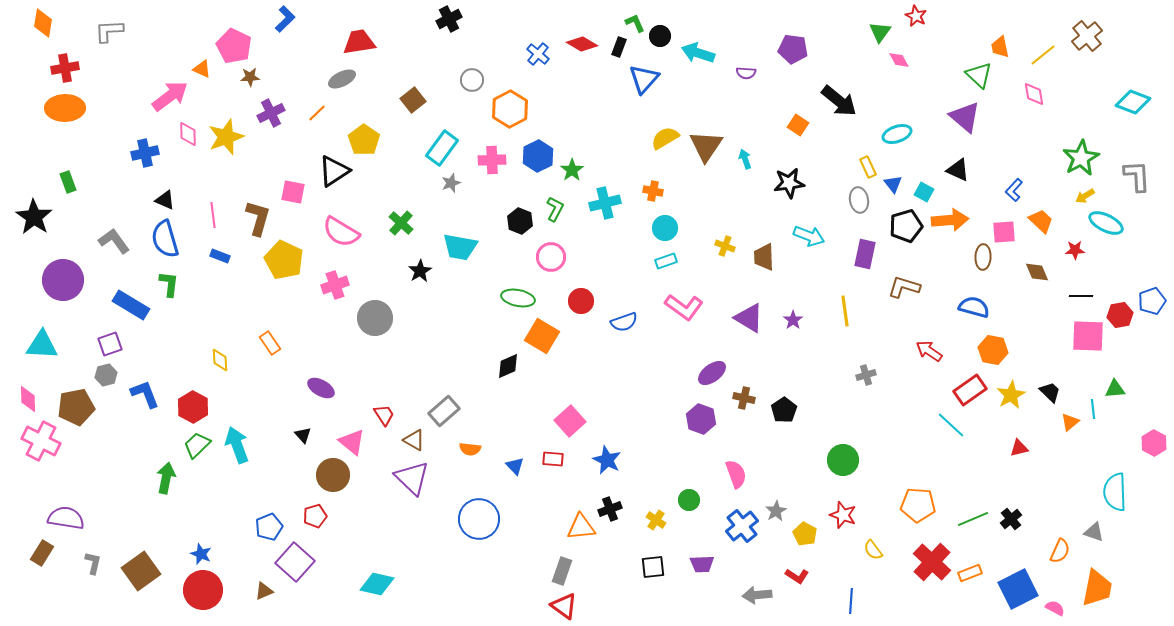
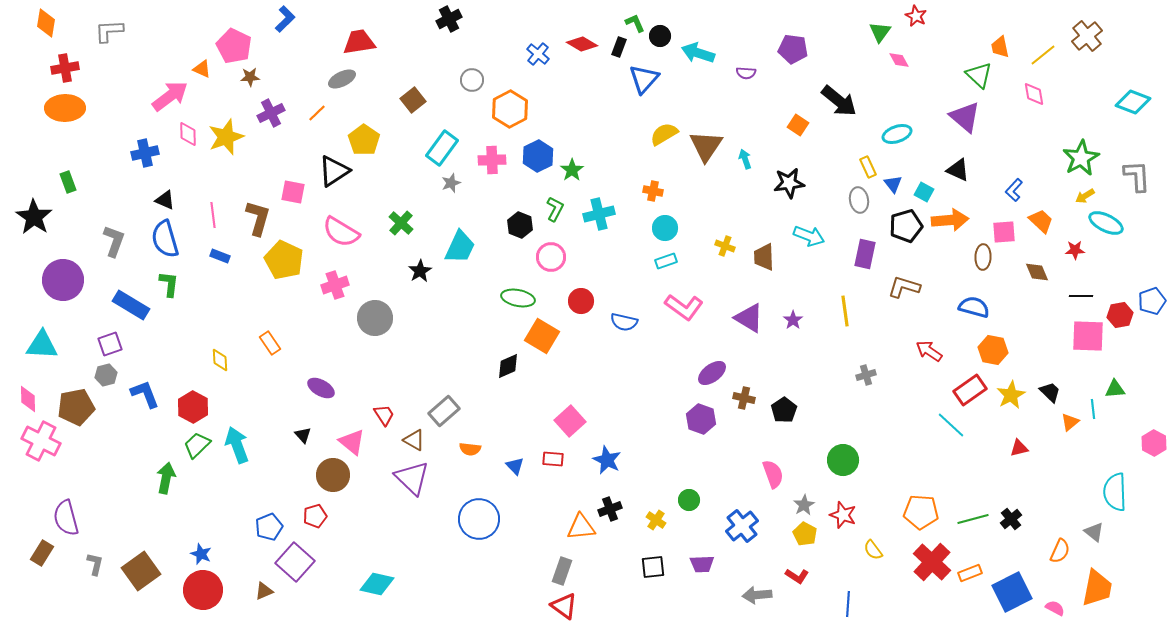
orange diamond at (43, 23): moved 3 px right
yellow semicircle at (665, 138): moved 1 px left, 4 px up
cyan cross at (605, 203): moved 6 px left, 11 px down
black hexagon at (520, 221): moved 4 px down
gray L-shape at (114, 241): rotated 56 degrees clockwise
cyan trapezoid at (460, 247): rotated 75 degrees counterclockwise
blue semicircle at (624, 322): rotated 32 degrees clockwise
pink semicircle at (736, 474): moved 37 px right
orange pentagon at (918, 505): moved 3 px right, 7 px down
gray star at (776, 511): moved 28 px right, 6 px up
purple semicircle at (66, 518): rotated 114 degrees counterclockwise
green line at (973, 519): rotated 8 degrees clockwise
gray triangle at (1094, 532): rotated 20 degrees clockwise
gray L-shape at (93, 563): moved 2 px right, 1 px down
blue square at (1018, 589): moved 6 px left, 3 px down
blue line at (851, 601): moved 3 px left, 3 px down
